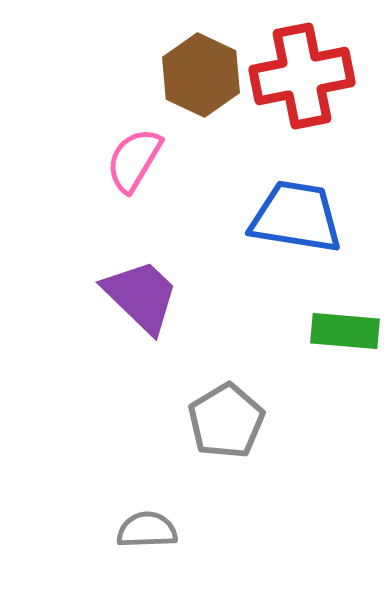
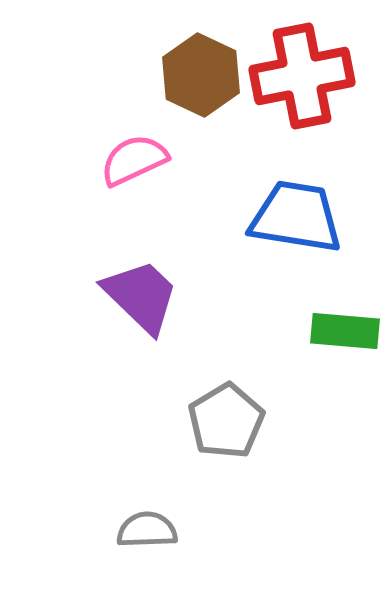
pink semicircle: rotated 34 degrees clockwise
